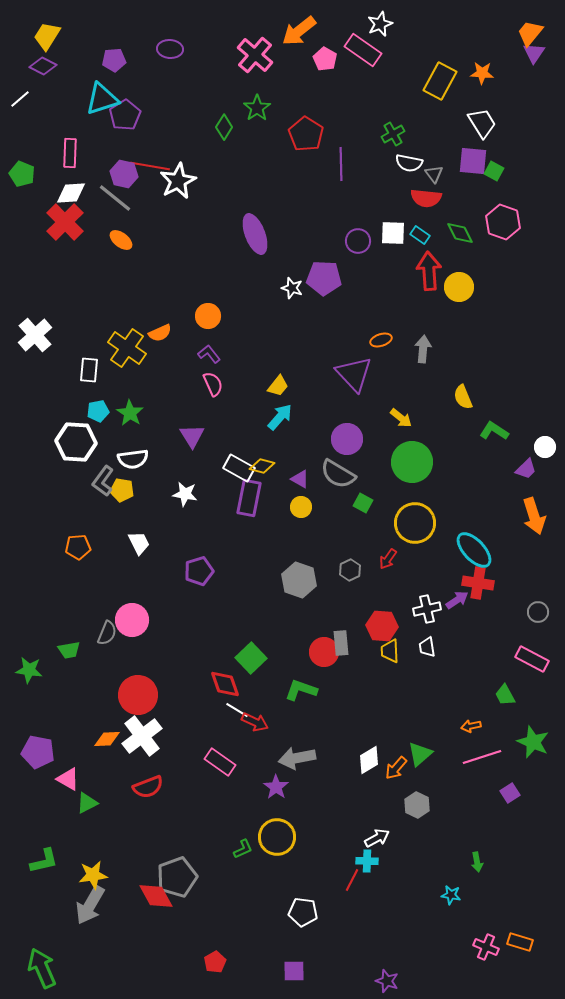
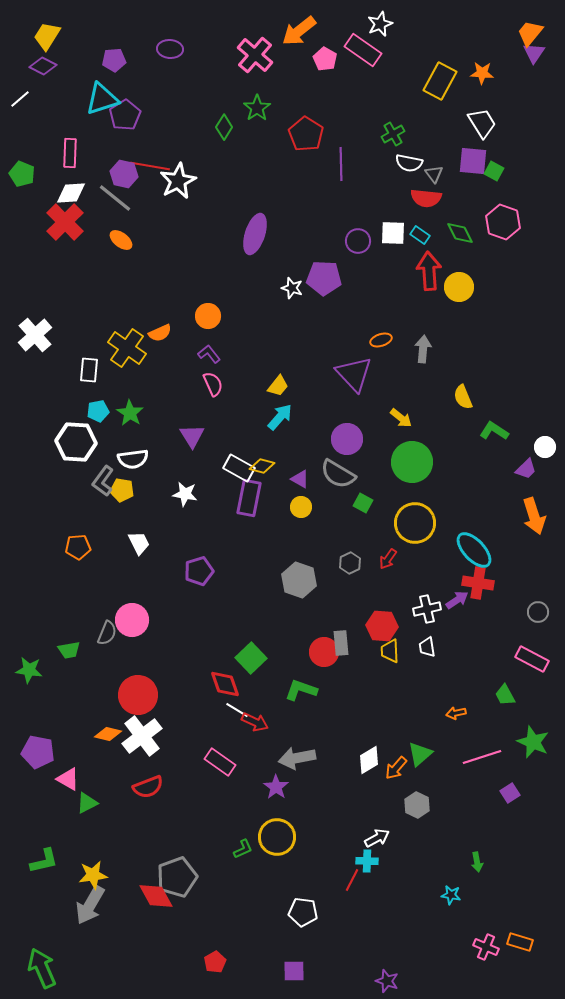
purple ellipse at (255, 234): rotated 39 degrees clockwise
gray hexagon at (350, 570): moved 7 px up
orange arrow at (471, 726): moved 15 px left, 13 px up
orange diamond at (107, 739): moved 1 px right, 5 px up; rotated 16 degrees clockwise
